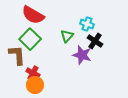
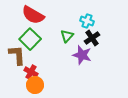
cyan cross: moved 3 px up
black cross: moved 3 px left, 3 px up; rotated 21 degrees clockwise
red cross: moved 2 px left, 1 px up
